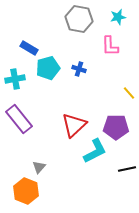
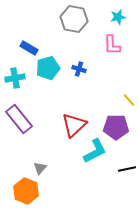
gray hexagon: moved 5 px left
pink L-shape: moved 2 px right, 1 px up
cyan cross: moved 1 px up
yellow line: moved 7 px down
gray triangle: moved 1 px right, 1 px down
